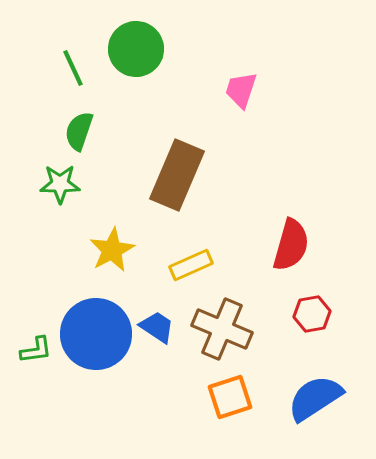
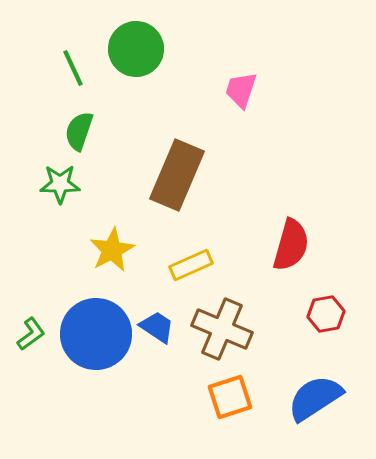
red hexagon: moved 14 px right
green L-shape: moved 5 px left, 16 px up; rotated 28 degrees counterclockwise
